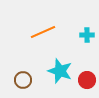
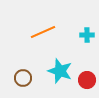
brown circle: moved 2 px up
